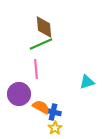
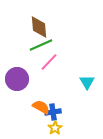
brown diamond: moved 5 px left
green line: moved 1 px down
pink line: moved 13 px right, 7 px up; rotated 48 degrees clockwise
cyan triangle: rotated 42 degrees counterclockwise
purple circle: moved 2 px left, 15 px up
blue cross: rotated 21 degrees counterclockwise
